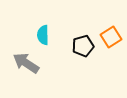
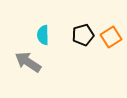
black pentagon: moved 11 px up
gray arrow: moved 2 px right, 1 px up
